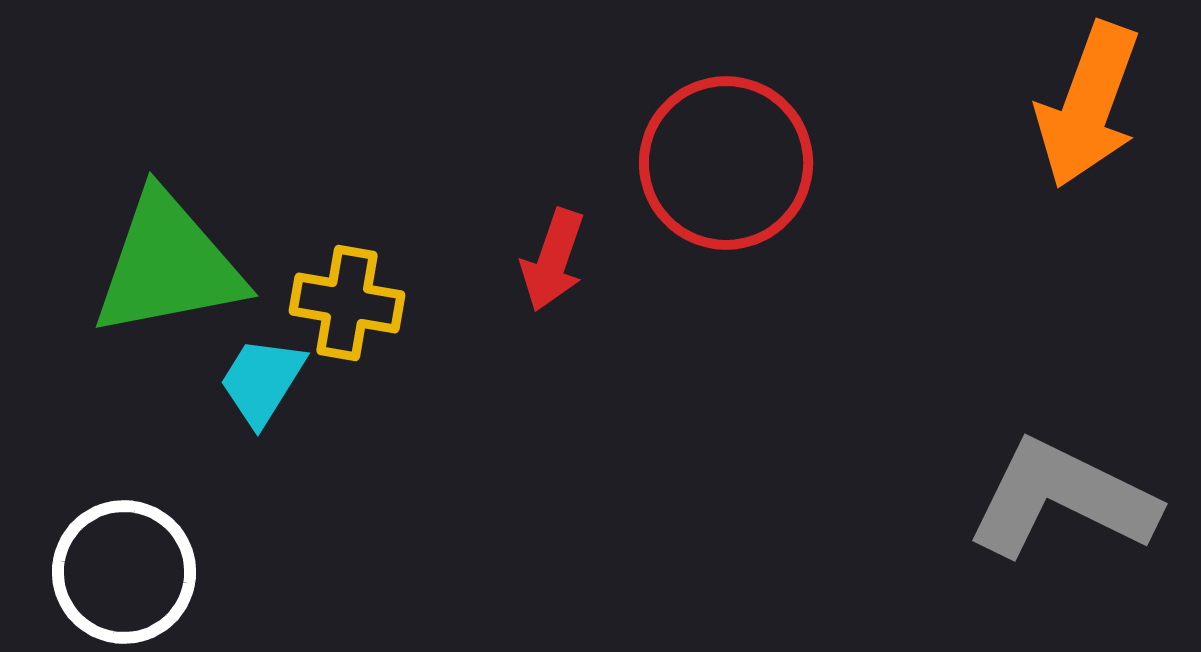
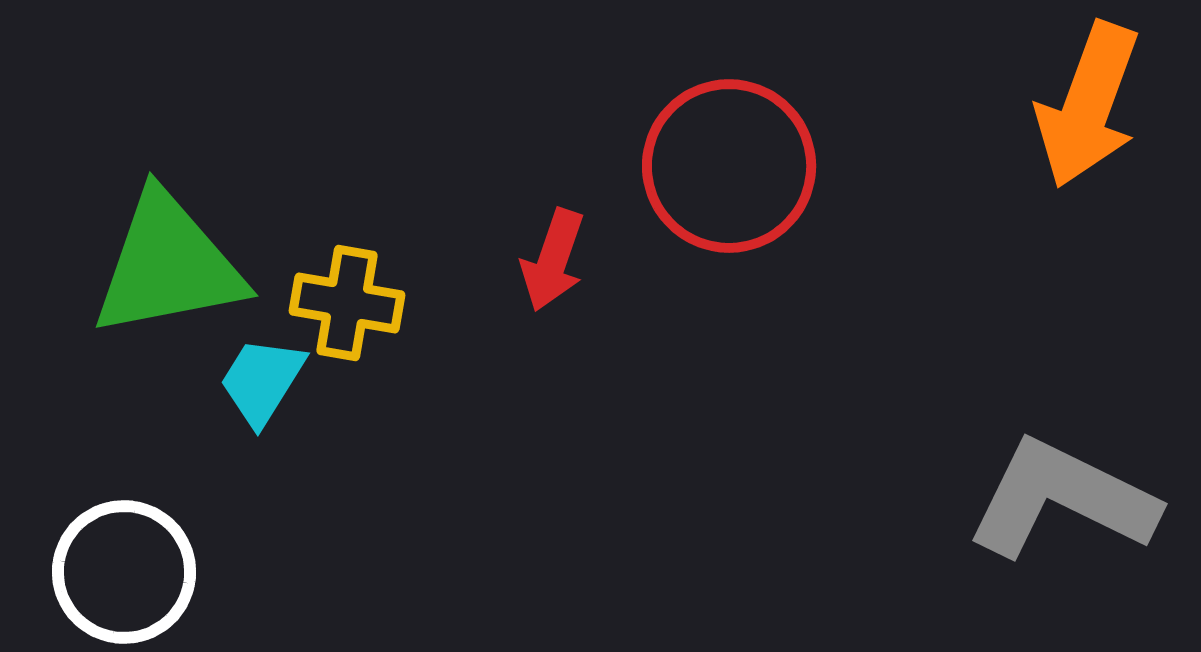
red circle: moved 3 px right, 3 px down
